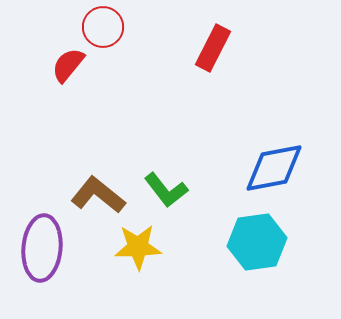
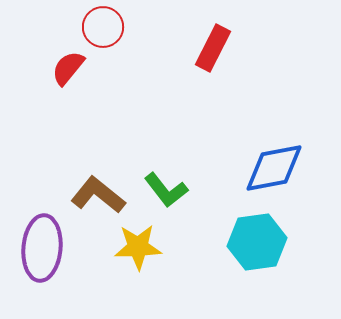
red semicircle: moved 3 px down
